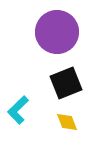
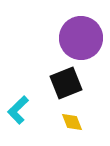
purple circle: moved 24 px right, 6 px down
yellow diamond: moved 5 px right
